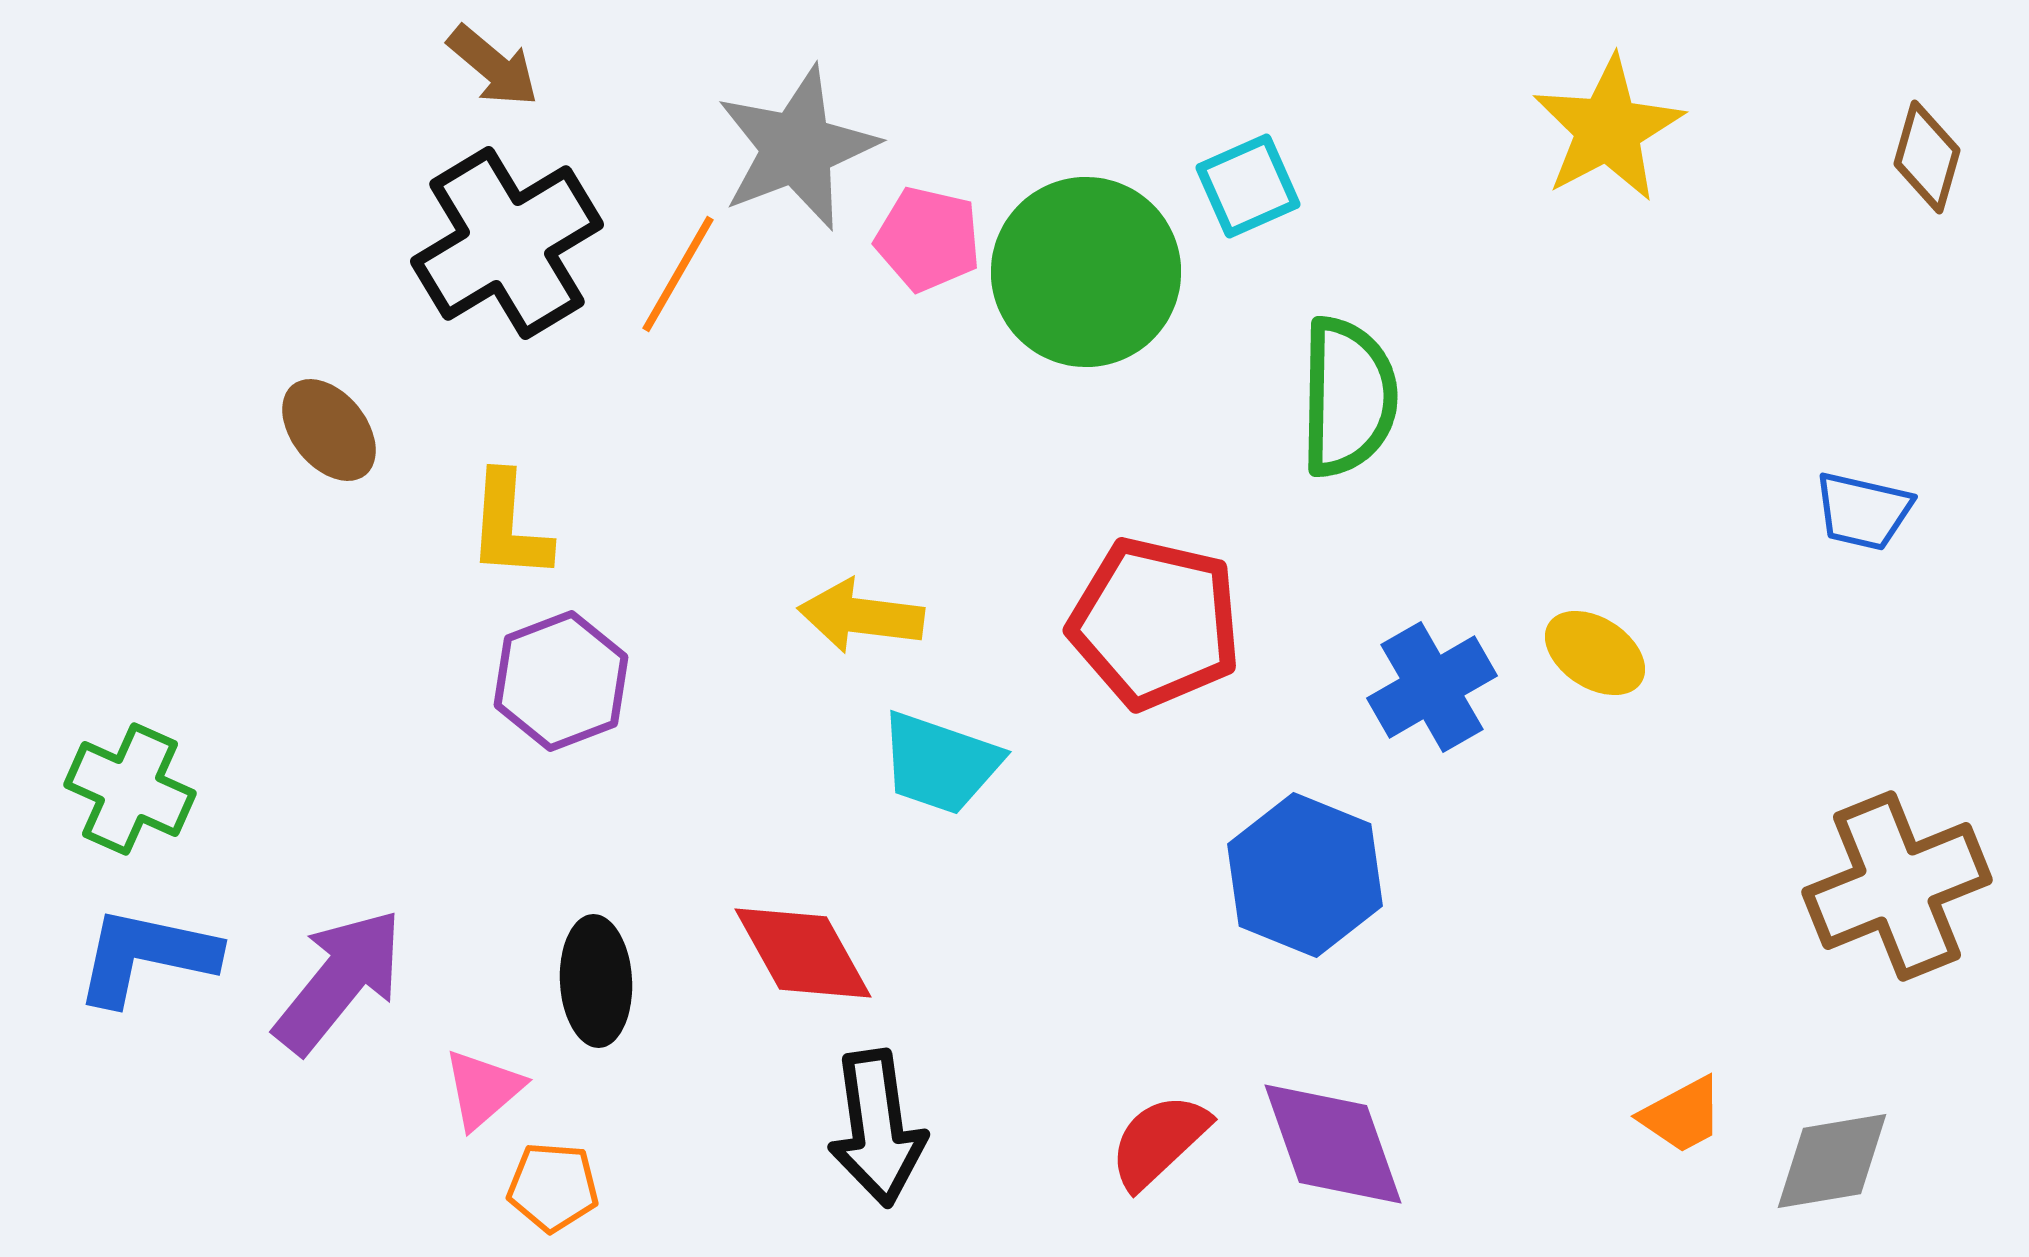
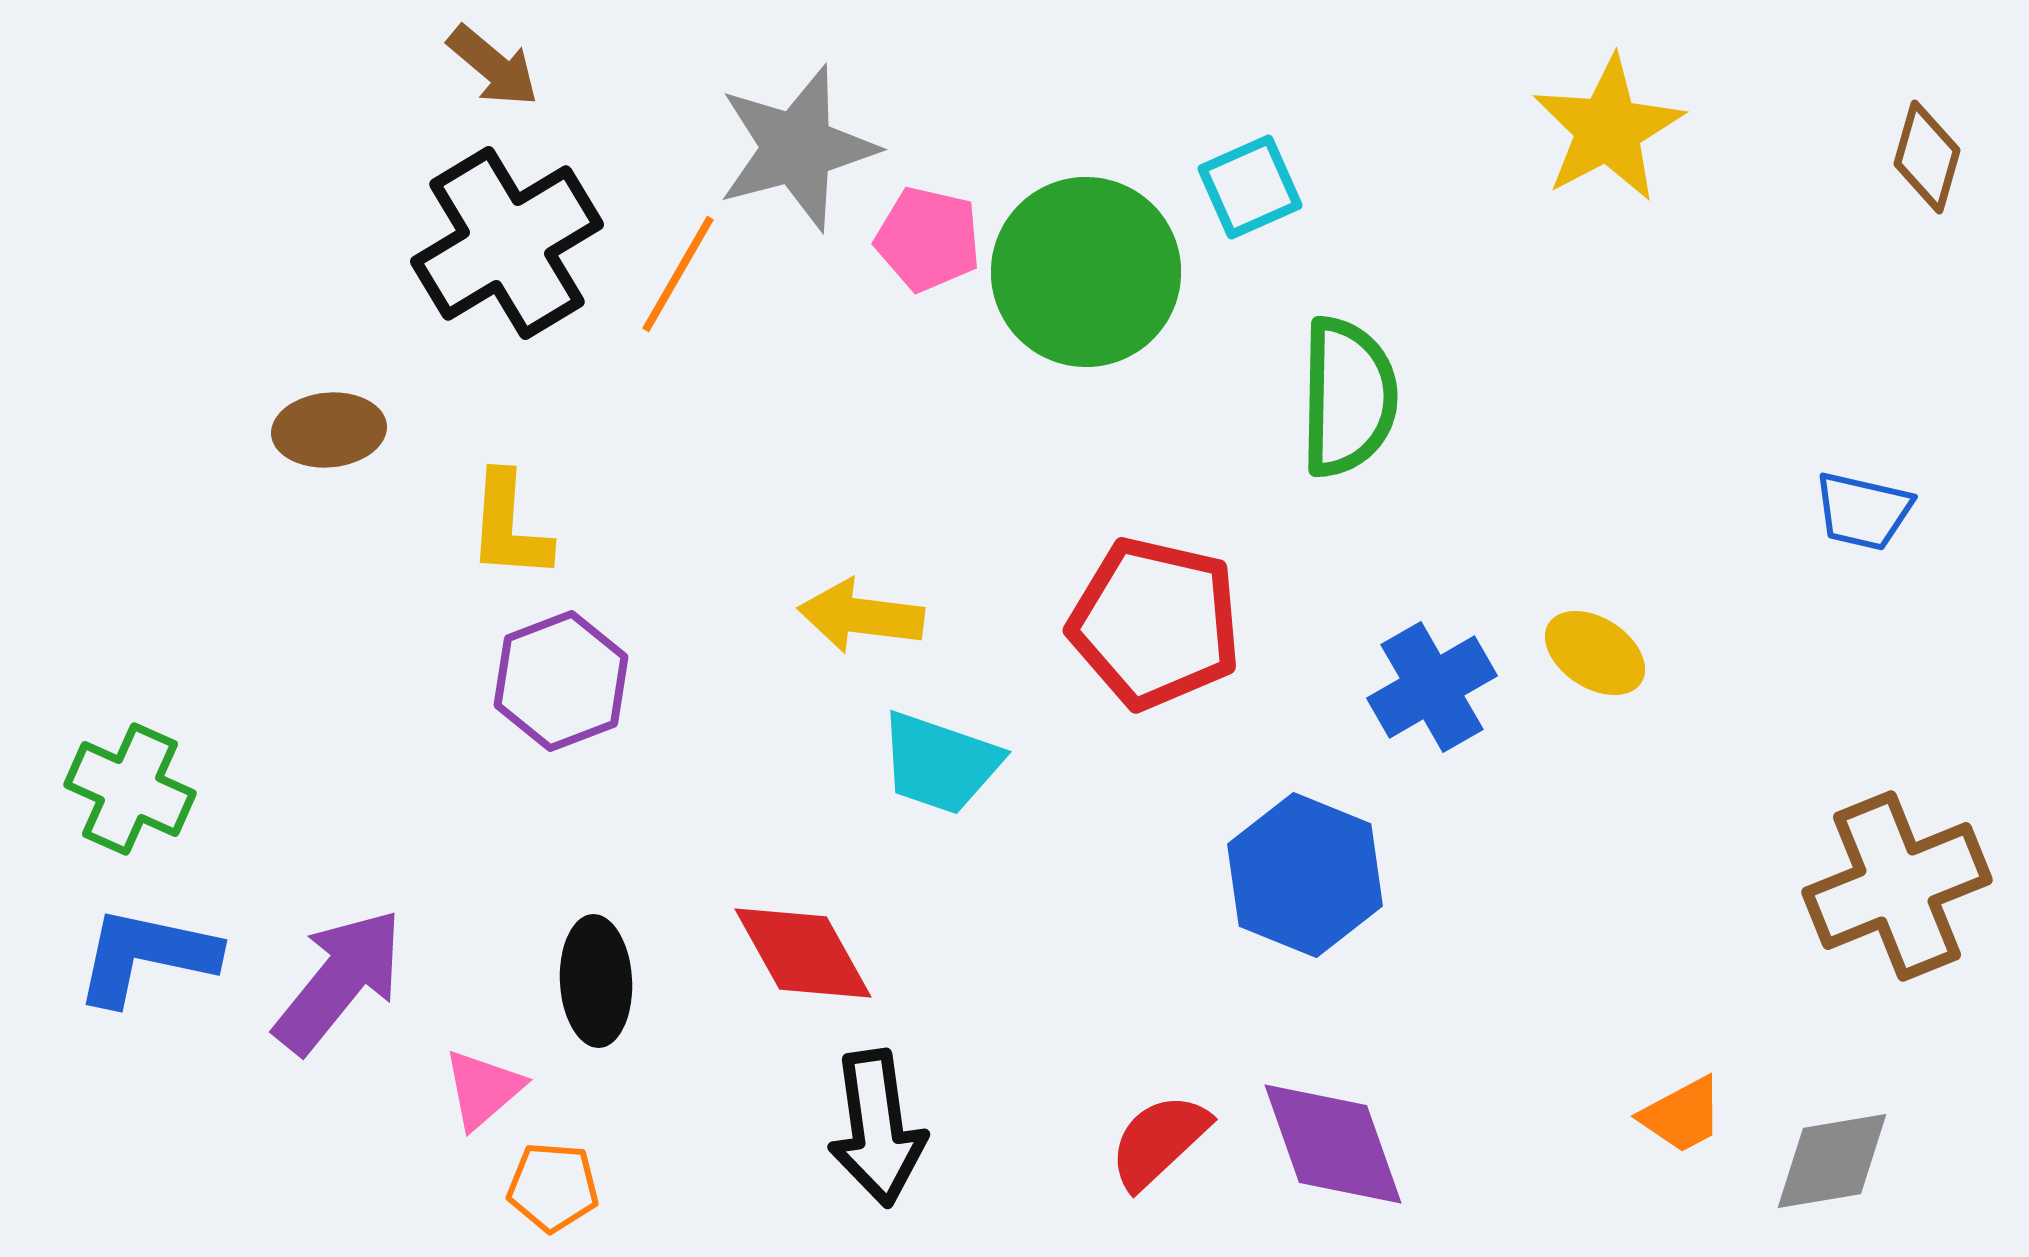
gray star: rotated 6 degrees clockwise
cyan square: moved 2 px right, 1 px down
brown ellipse: rotated 56 degrees counterclockwise
